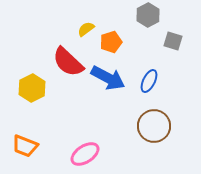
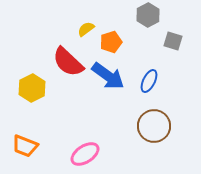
blue arrow: moved 2 px up; rotated 8 degrees clockwise
